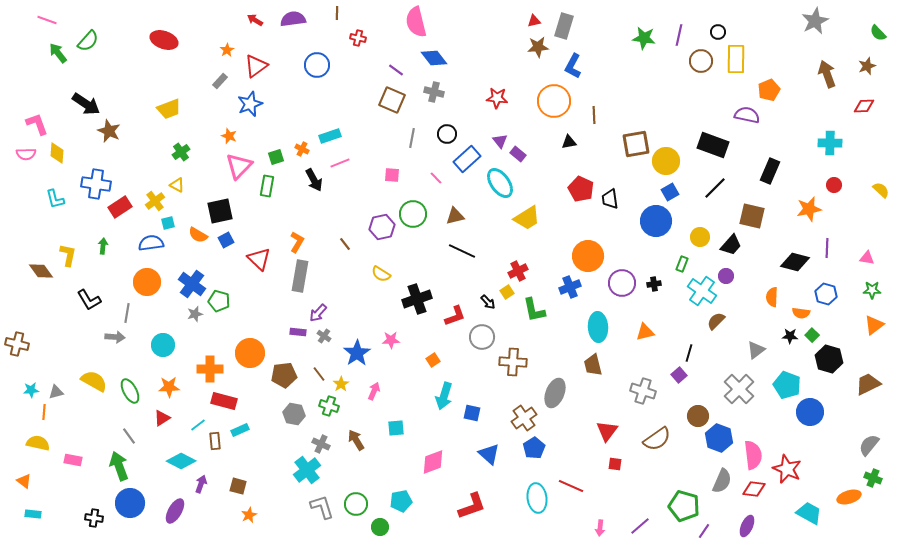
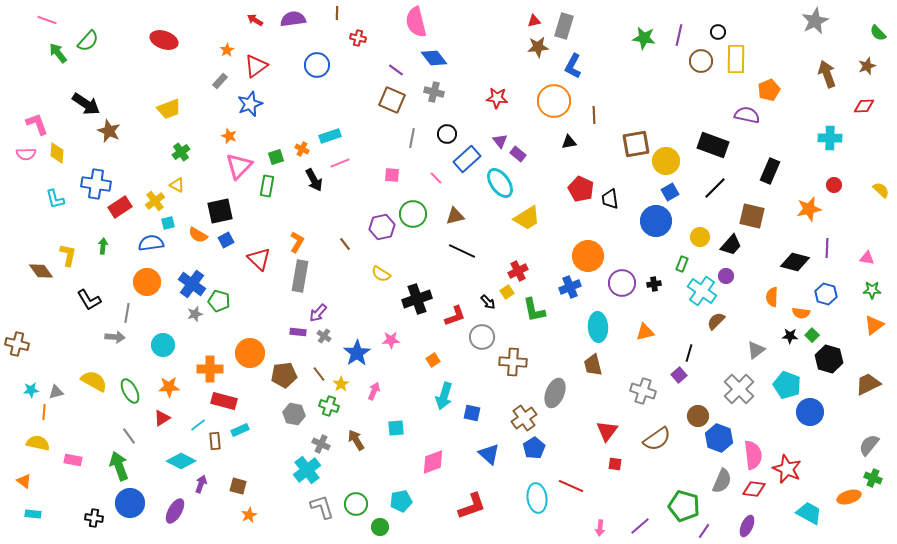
cyan cross at (830, 143): moved 5 px up
